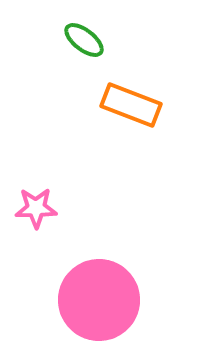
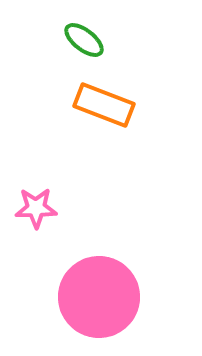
orange rectangle: moved 27 px left
pink circle: moved 3 px up
